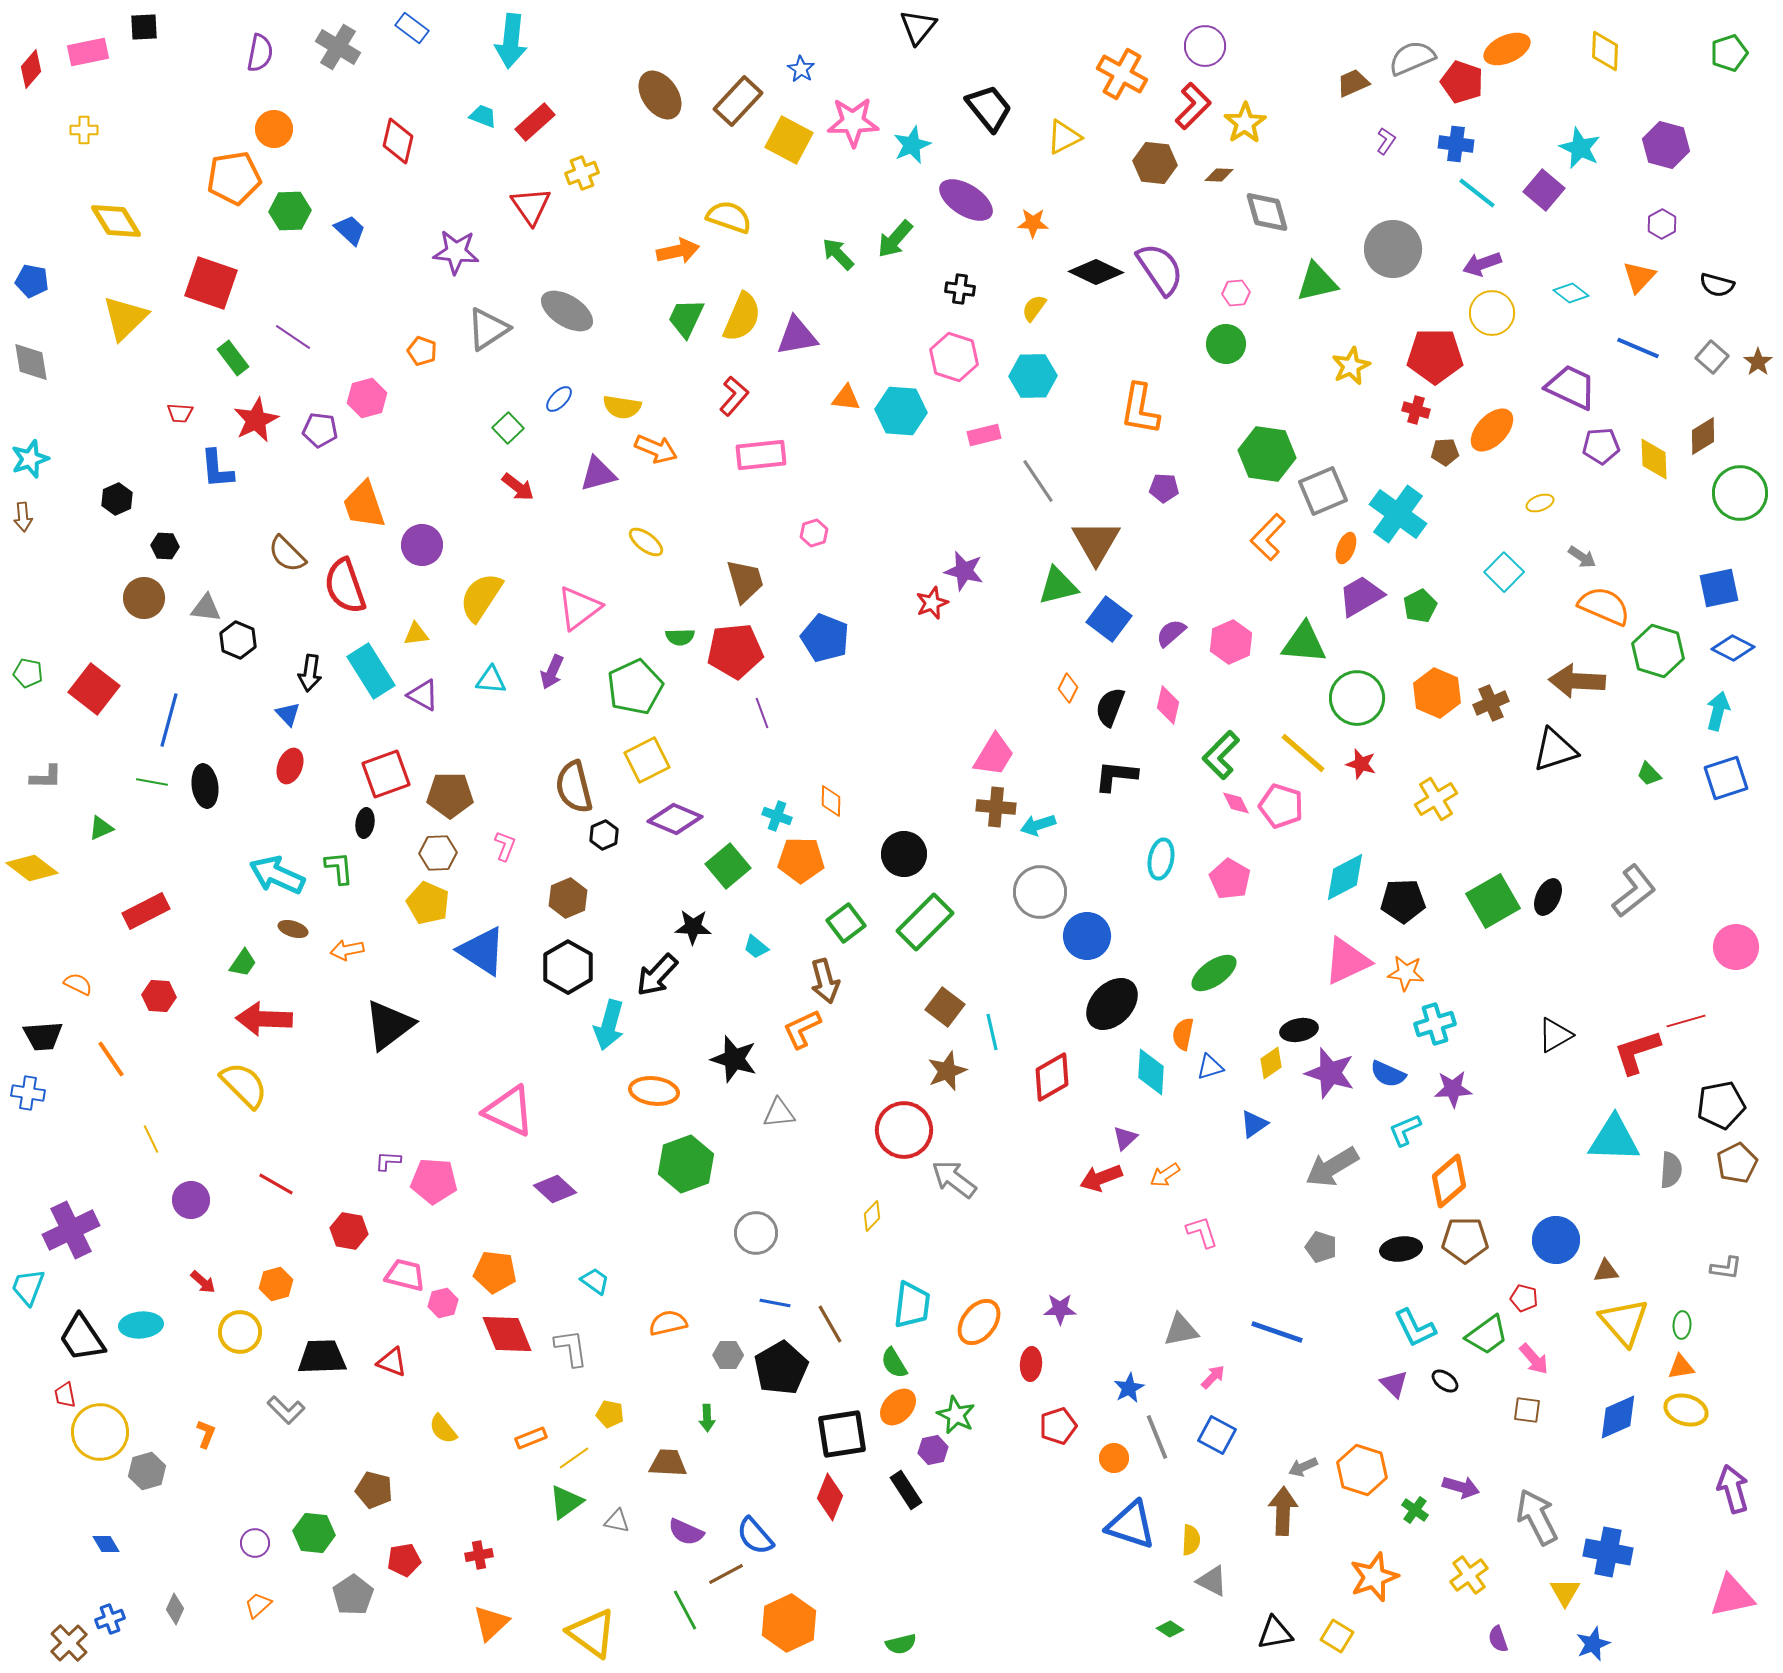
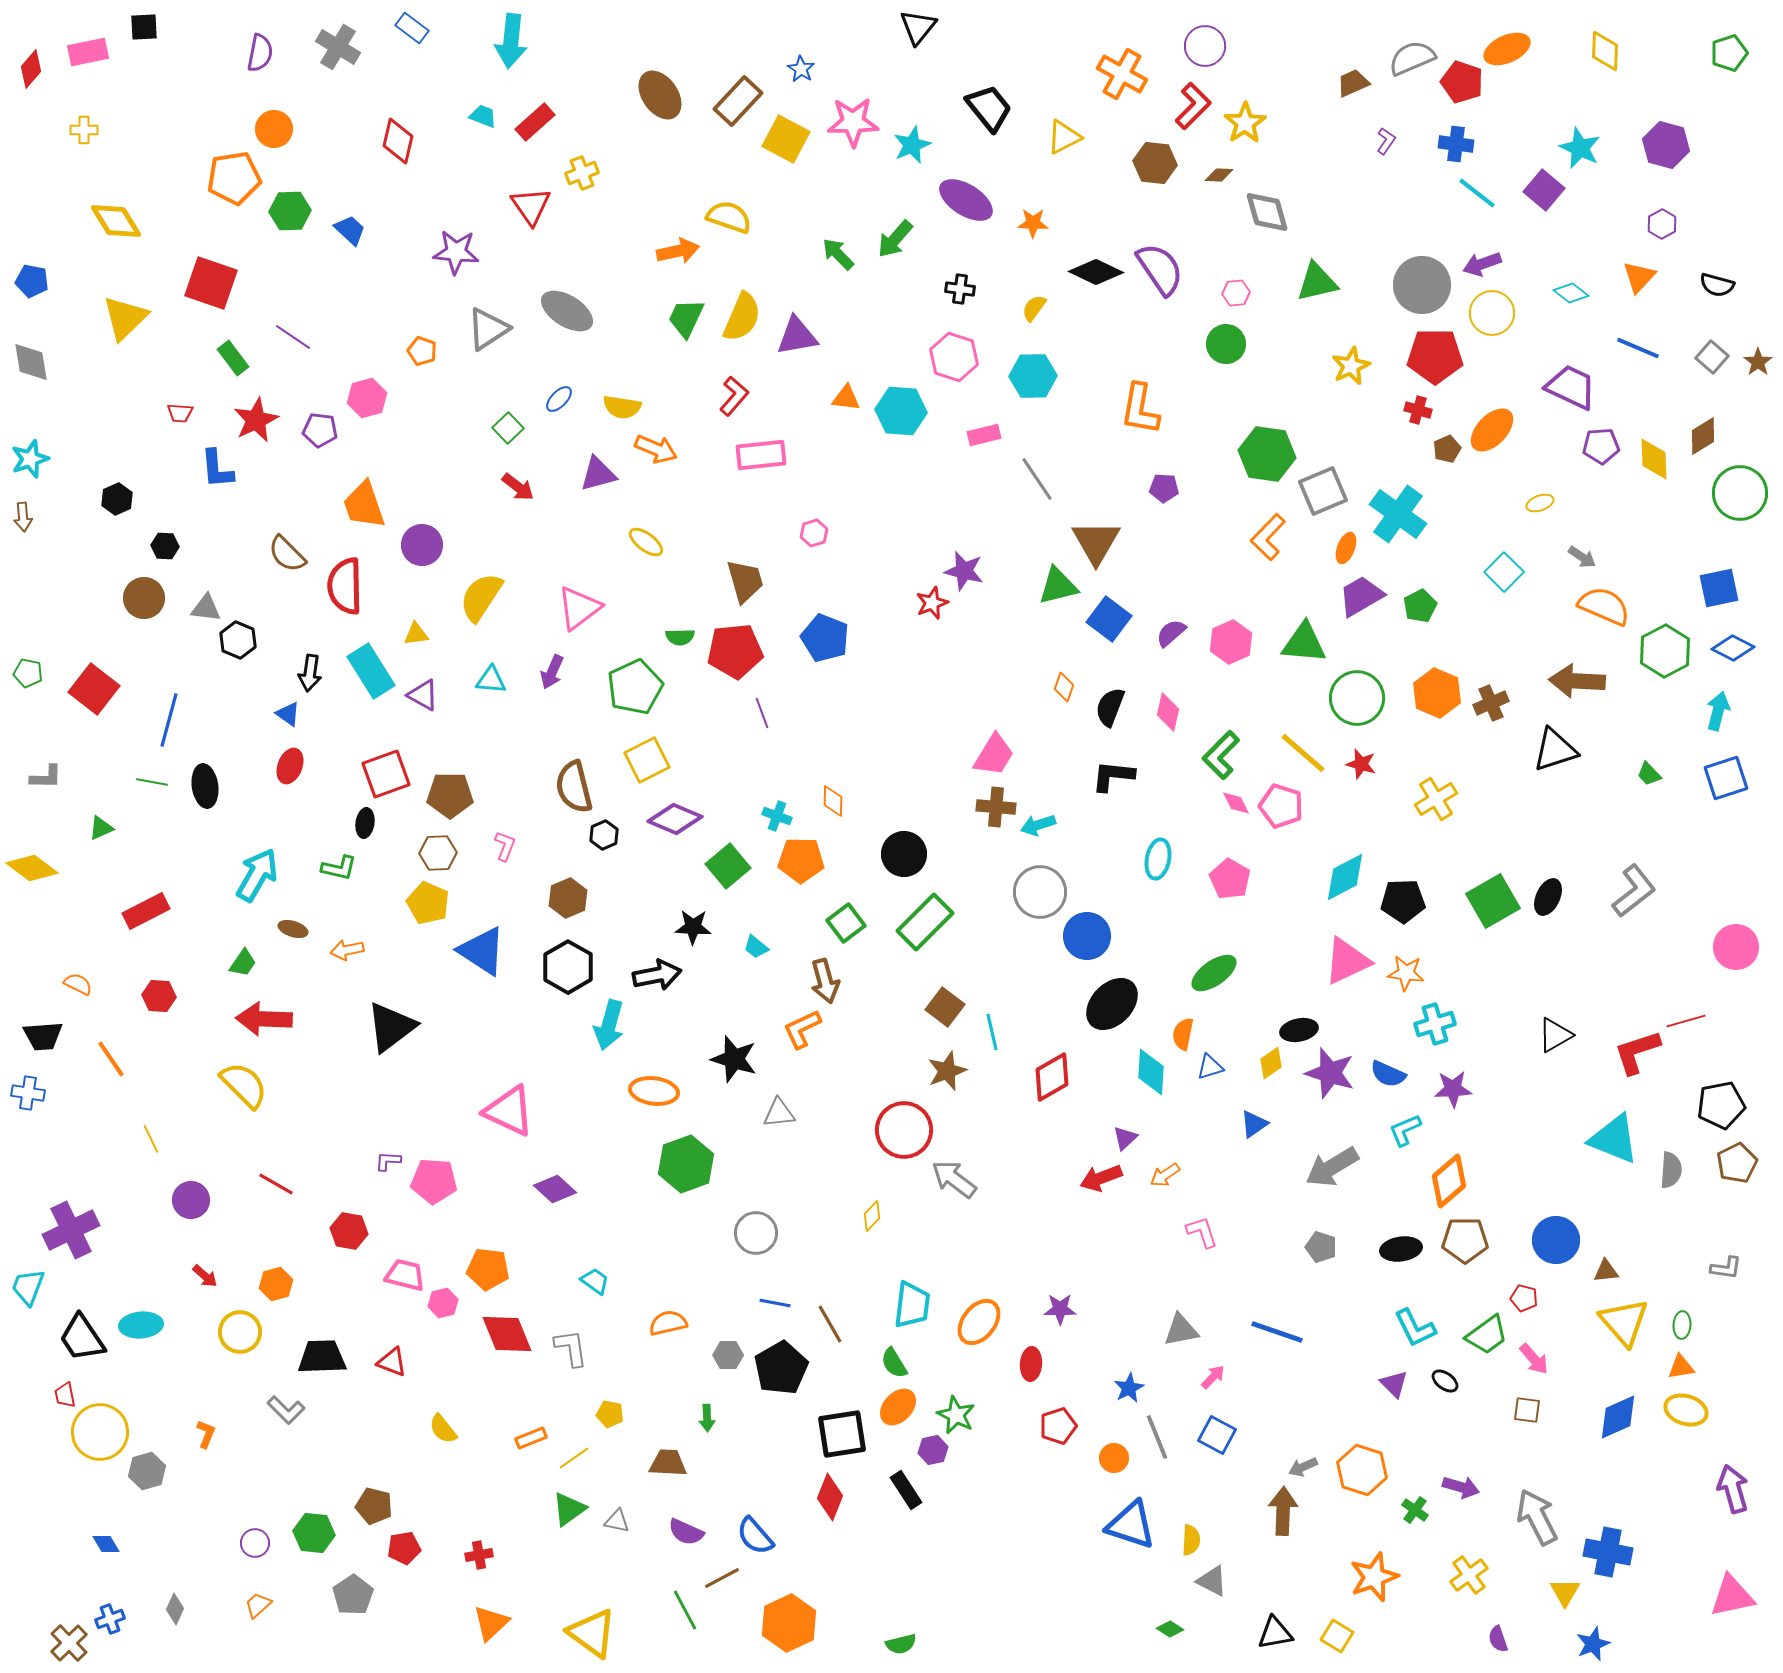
yellow square at (789, 140): moved 3 px left, 1 px up
gray circle at (1393, 249): moved 29 px right, 36 px down
red cross at (1416, 410): moved 2 px right
brown pentagon at (1445, 452): moved 2 px right, 3 px up; rotated 20 degrees counterclockwise
gray line at (1038, 481): moved 1 px left, 2 px up
red semicircle at (345, 586): rotated 18 degrees clockwise
green hexagon at (1658, 651): moved 7 px right; rotated 15 degrees clockwise
orange diamond at (1068, 688): moved 4 px left, 1 px up; rotated 8 degrees counterclockwise
pink diamond at (1168, 705): moved 7 px down
blue triangle at (288, 714): rotated 12 degrees counterclockwise
black L-shape at (1116, 776): moved 3 px left
orange diamond at (831, 801): moved 2 px right
cyan ellipse at (1161, 859): moved 3 px left
green L-shape at (339, 868): rotated 108 degrees clockwise
cyan arrow at (277, 875): moved 20 px left; rotated 96 degrees clockwise
black arrow at (657, 975): rotated 144 degrees counterclockwise
black triangle at (389, 1025): moved 2 px right, 2 px down
cyan triangle at (1614, 1139): rotated 20 degrees clockwise
orange pentagon at (495, 1272): moved 7 px left, 3 px up
red arrow at (203, 1282): moved 2 px right, 6 px up
brown pentagon at (374, 1490): moved 16 px down
green triangle at (566, 1502): moved 3 px right, 7 px down
red pentagon at (404, 1560): moved 12 px up
brown line at (726, 1574): moved 4 px left, 4 px down
